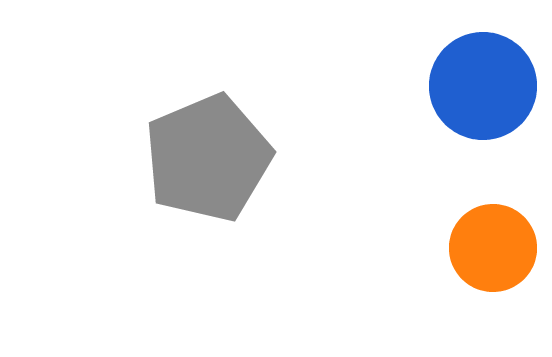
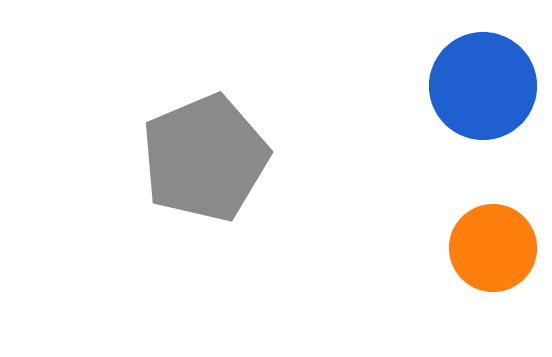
gray pentagon: moved 3 px left
